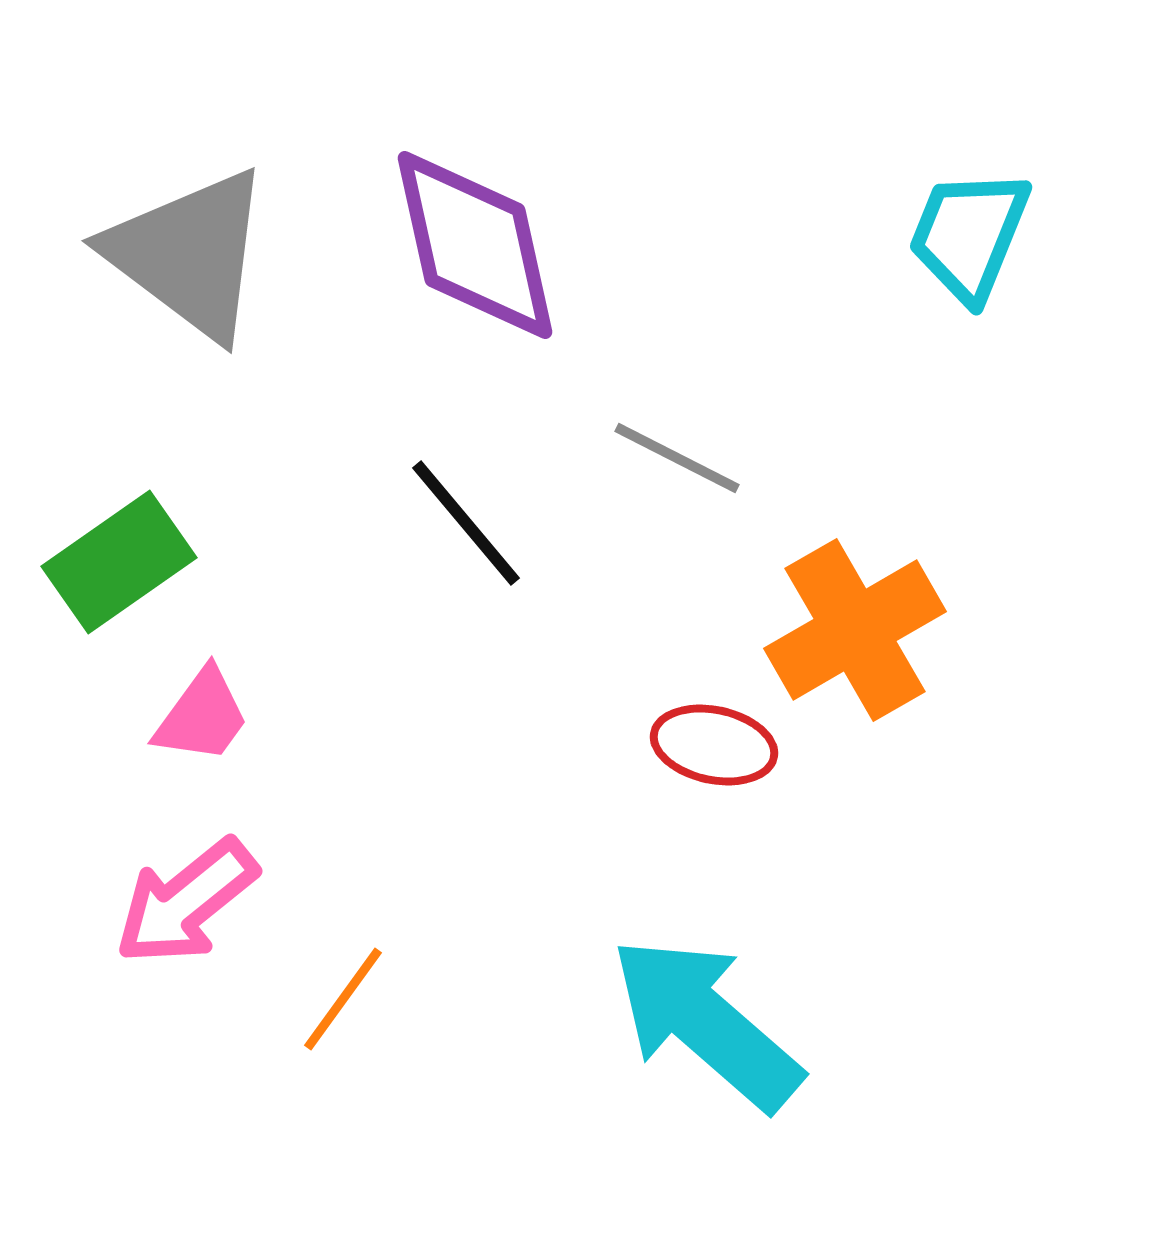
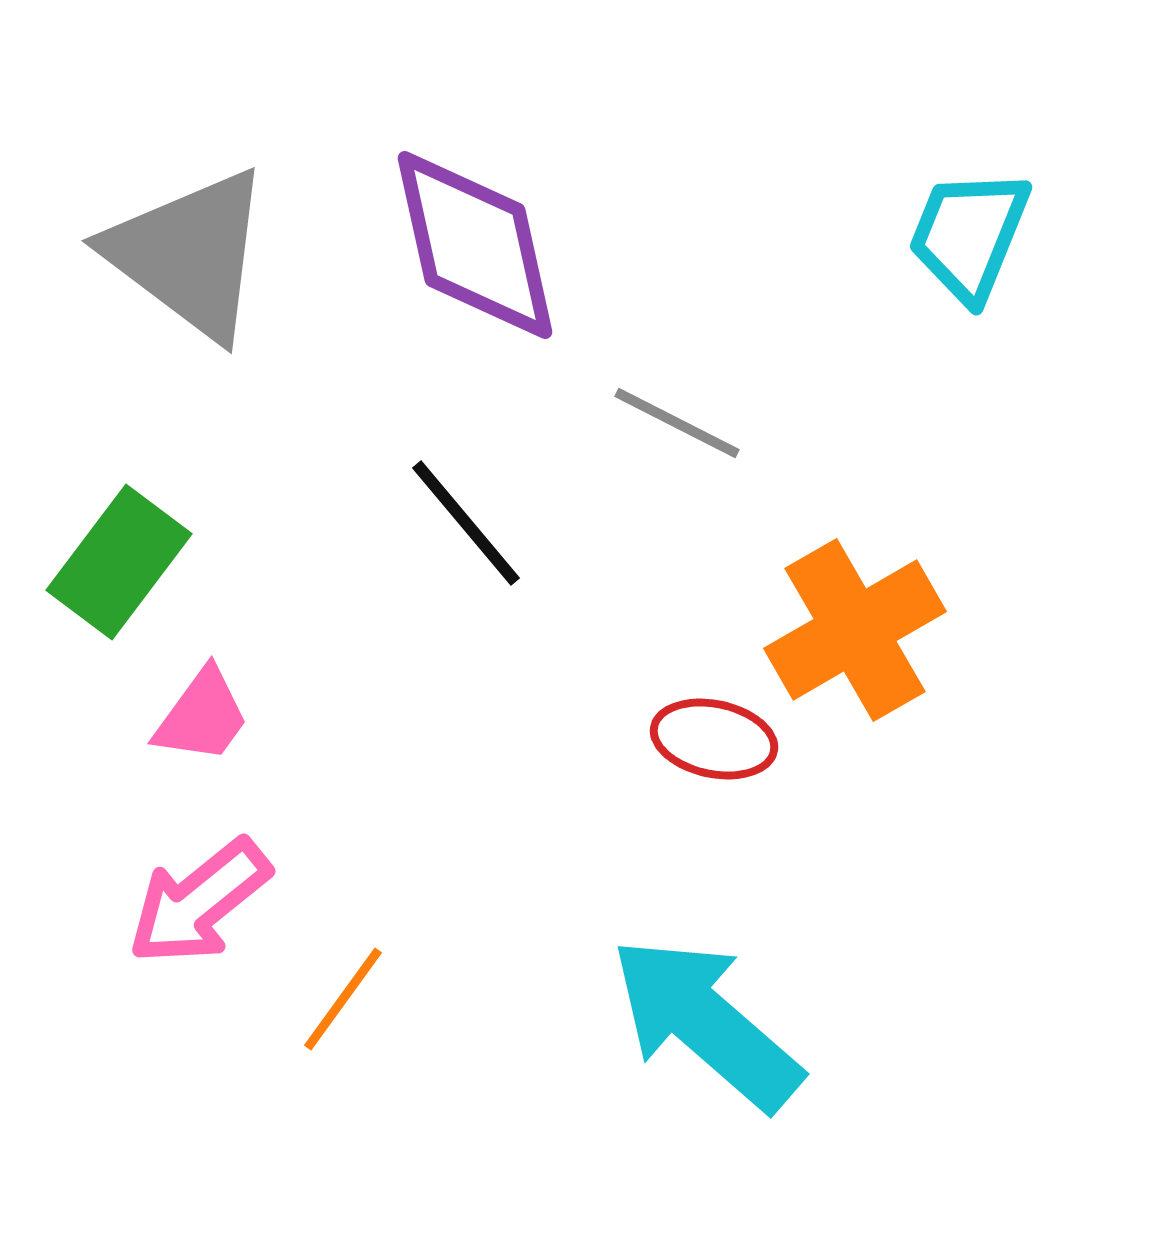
gray line: moved 35 px up
green rectangle: rotated 18 degrees counterclockwise
red ellipse: moved 6 px up
pink arrow: moved 13 px right
